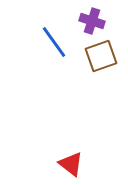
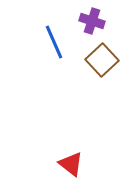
blue line: rotated 12 degrees clockwise
brown square: moved 1 px right, 4 px down; rotated 24 degrees counterclockwise
